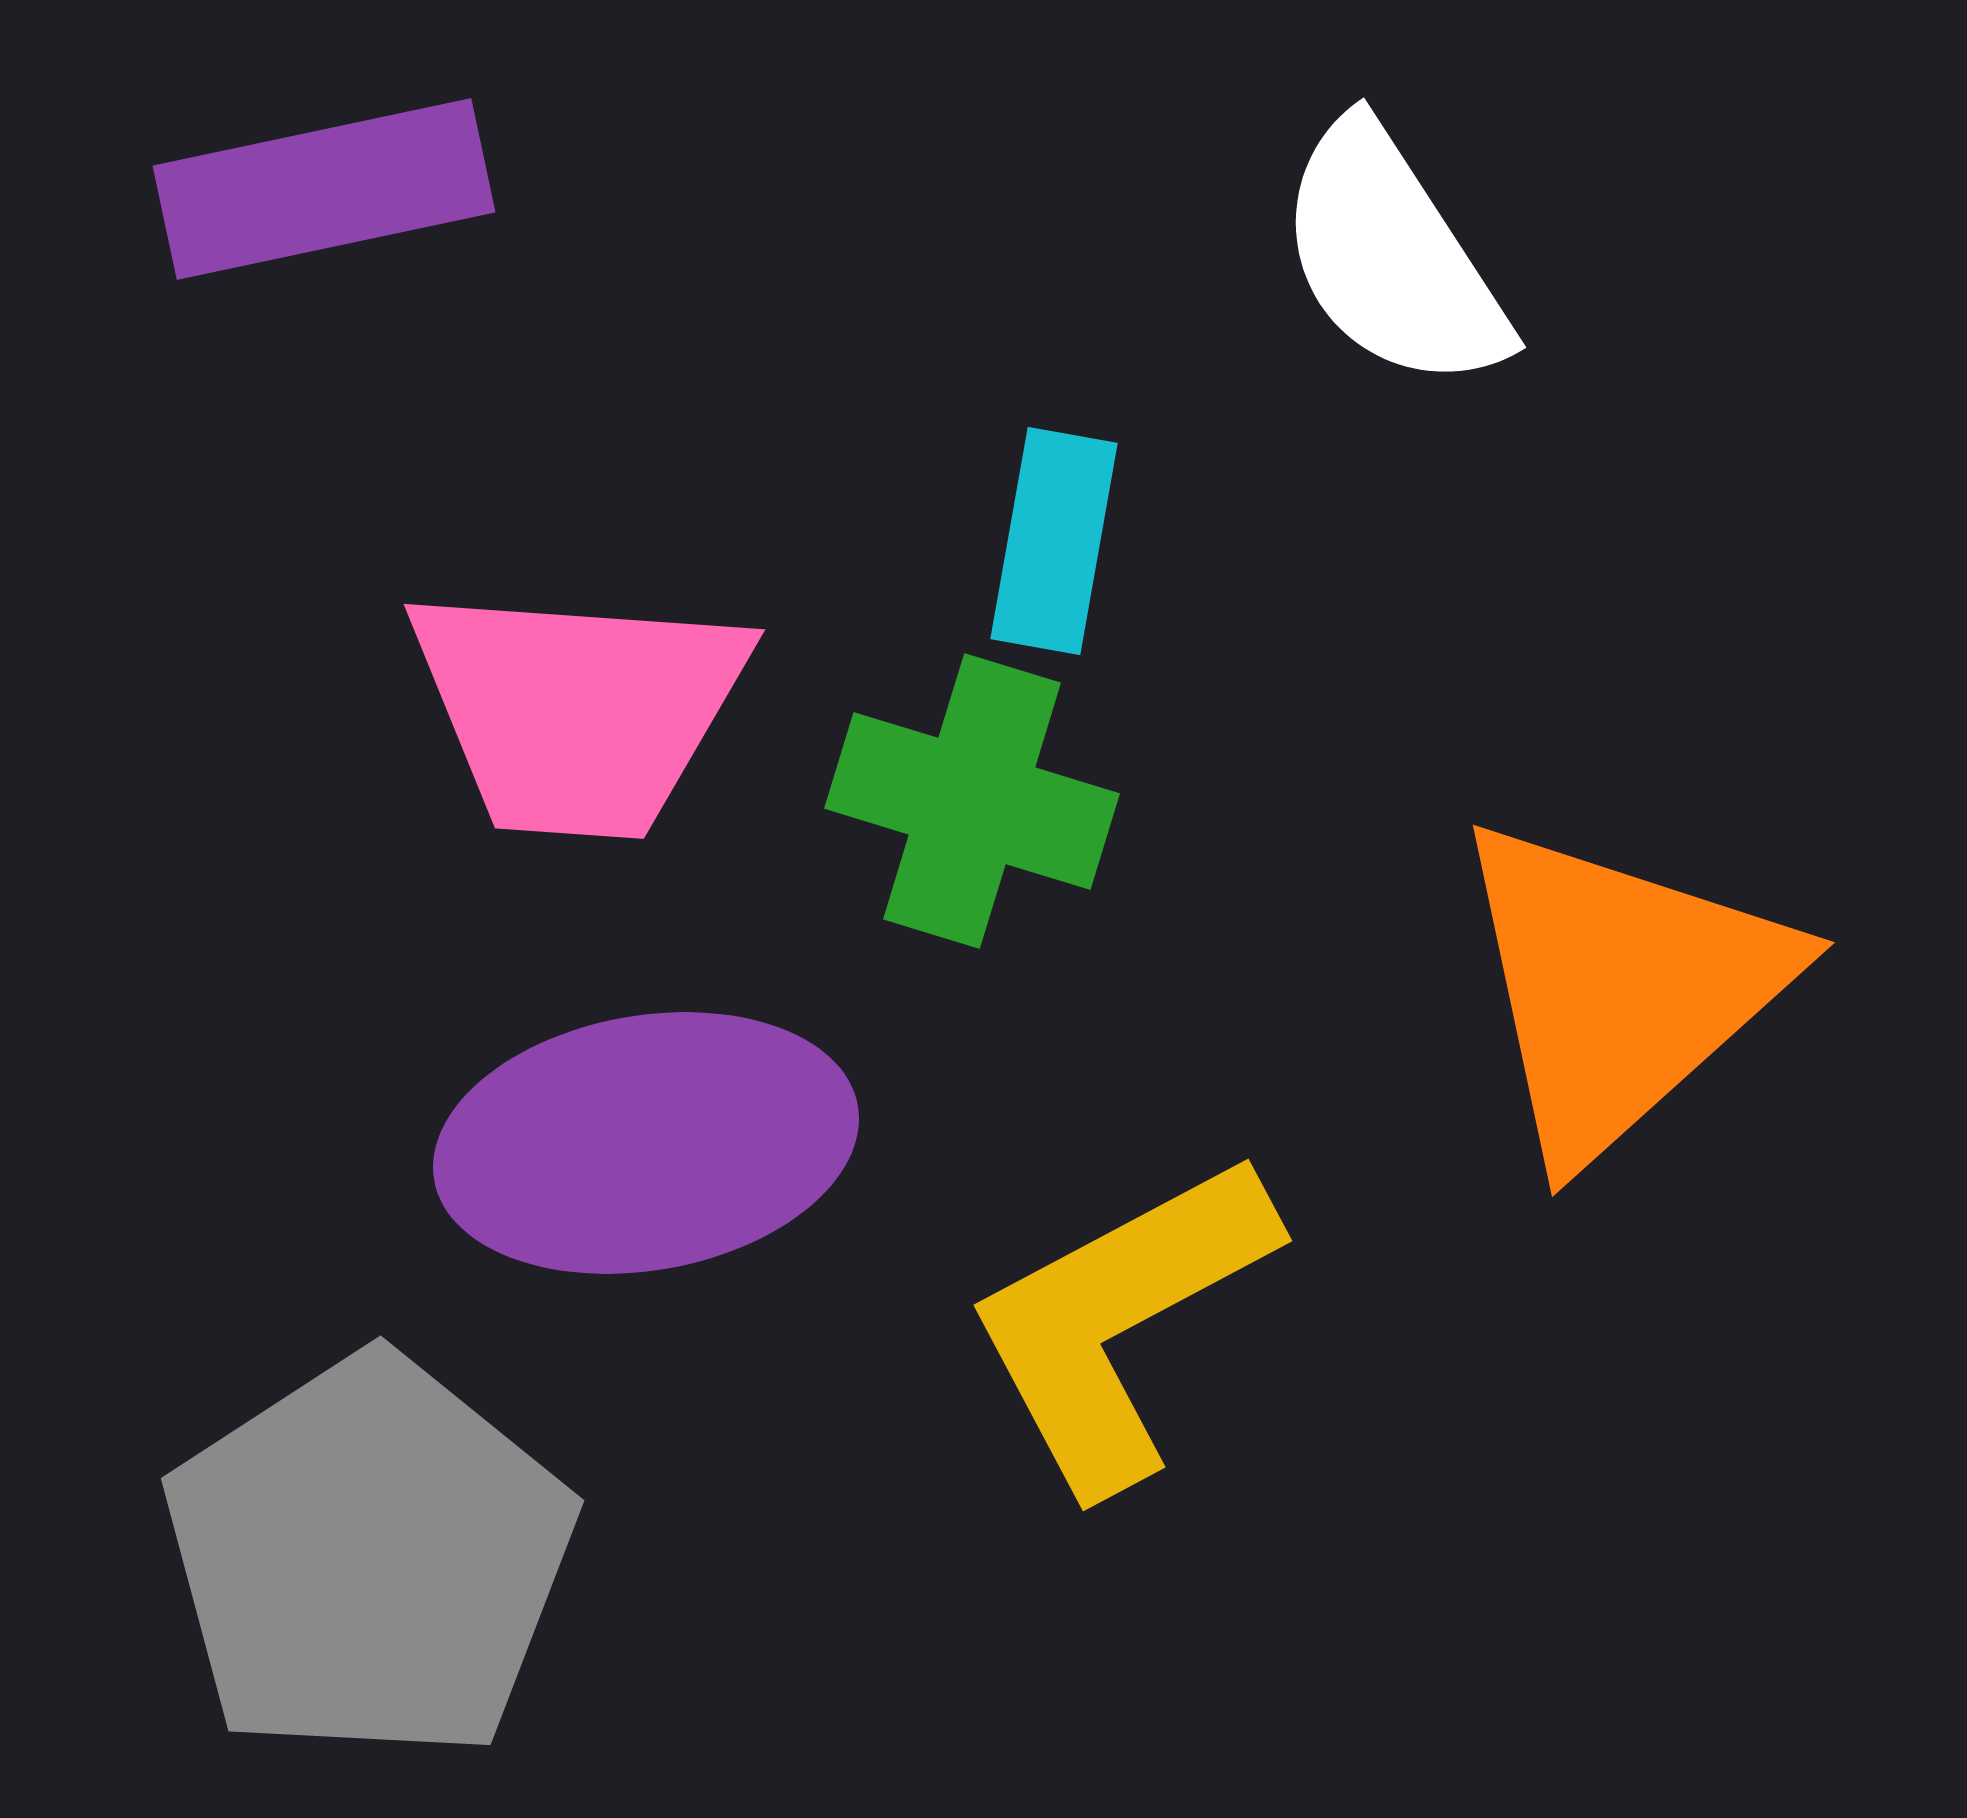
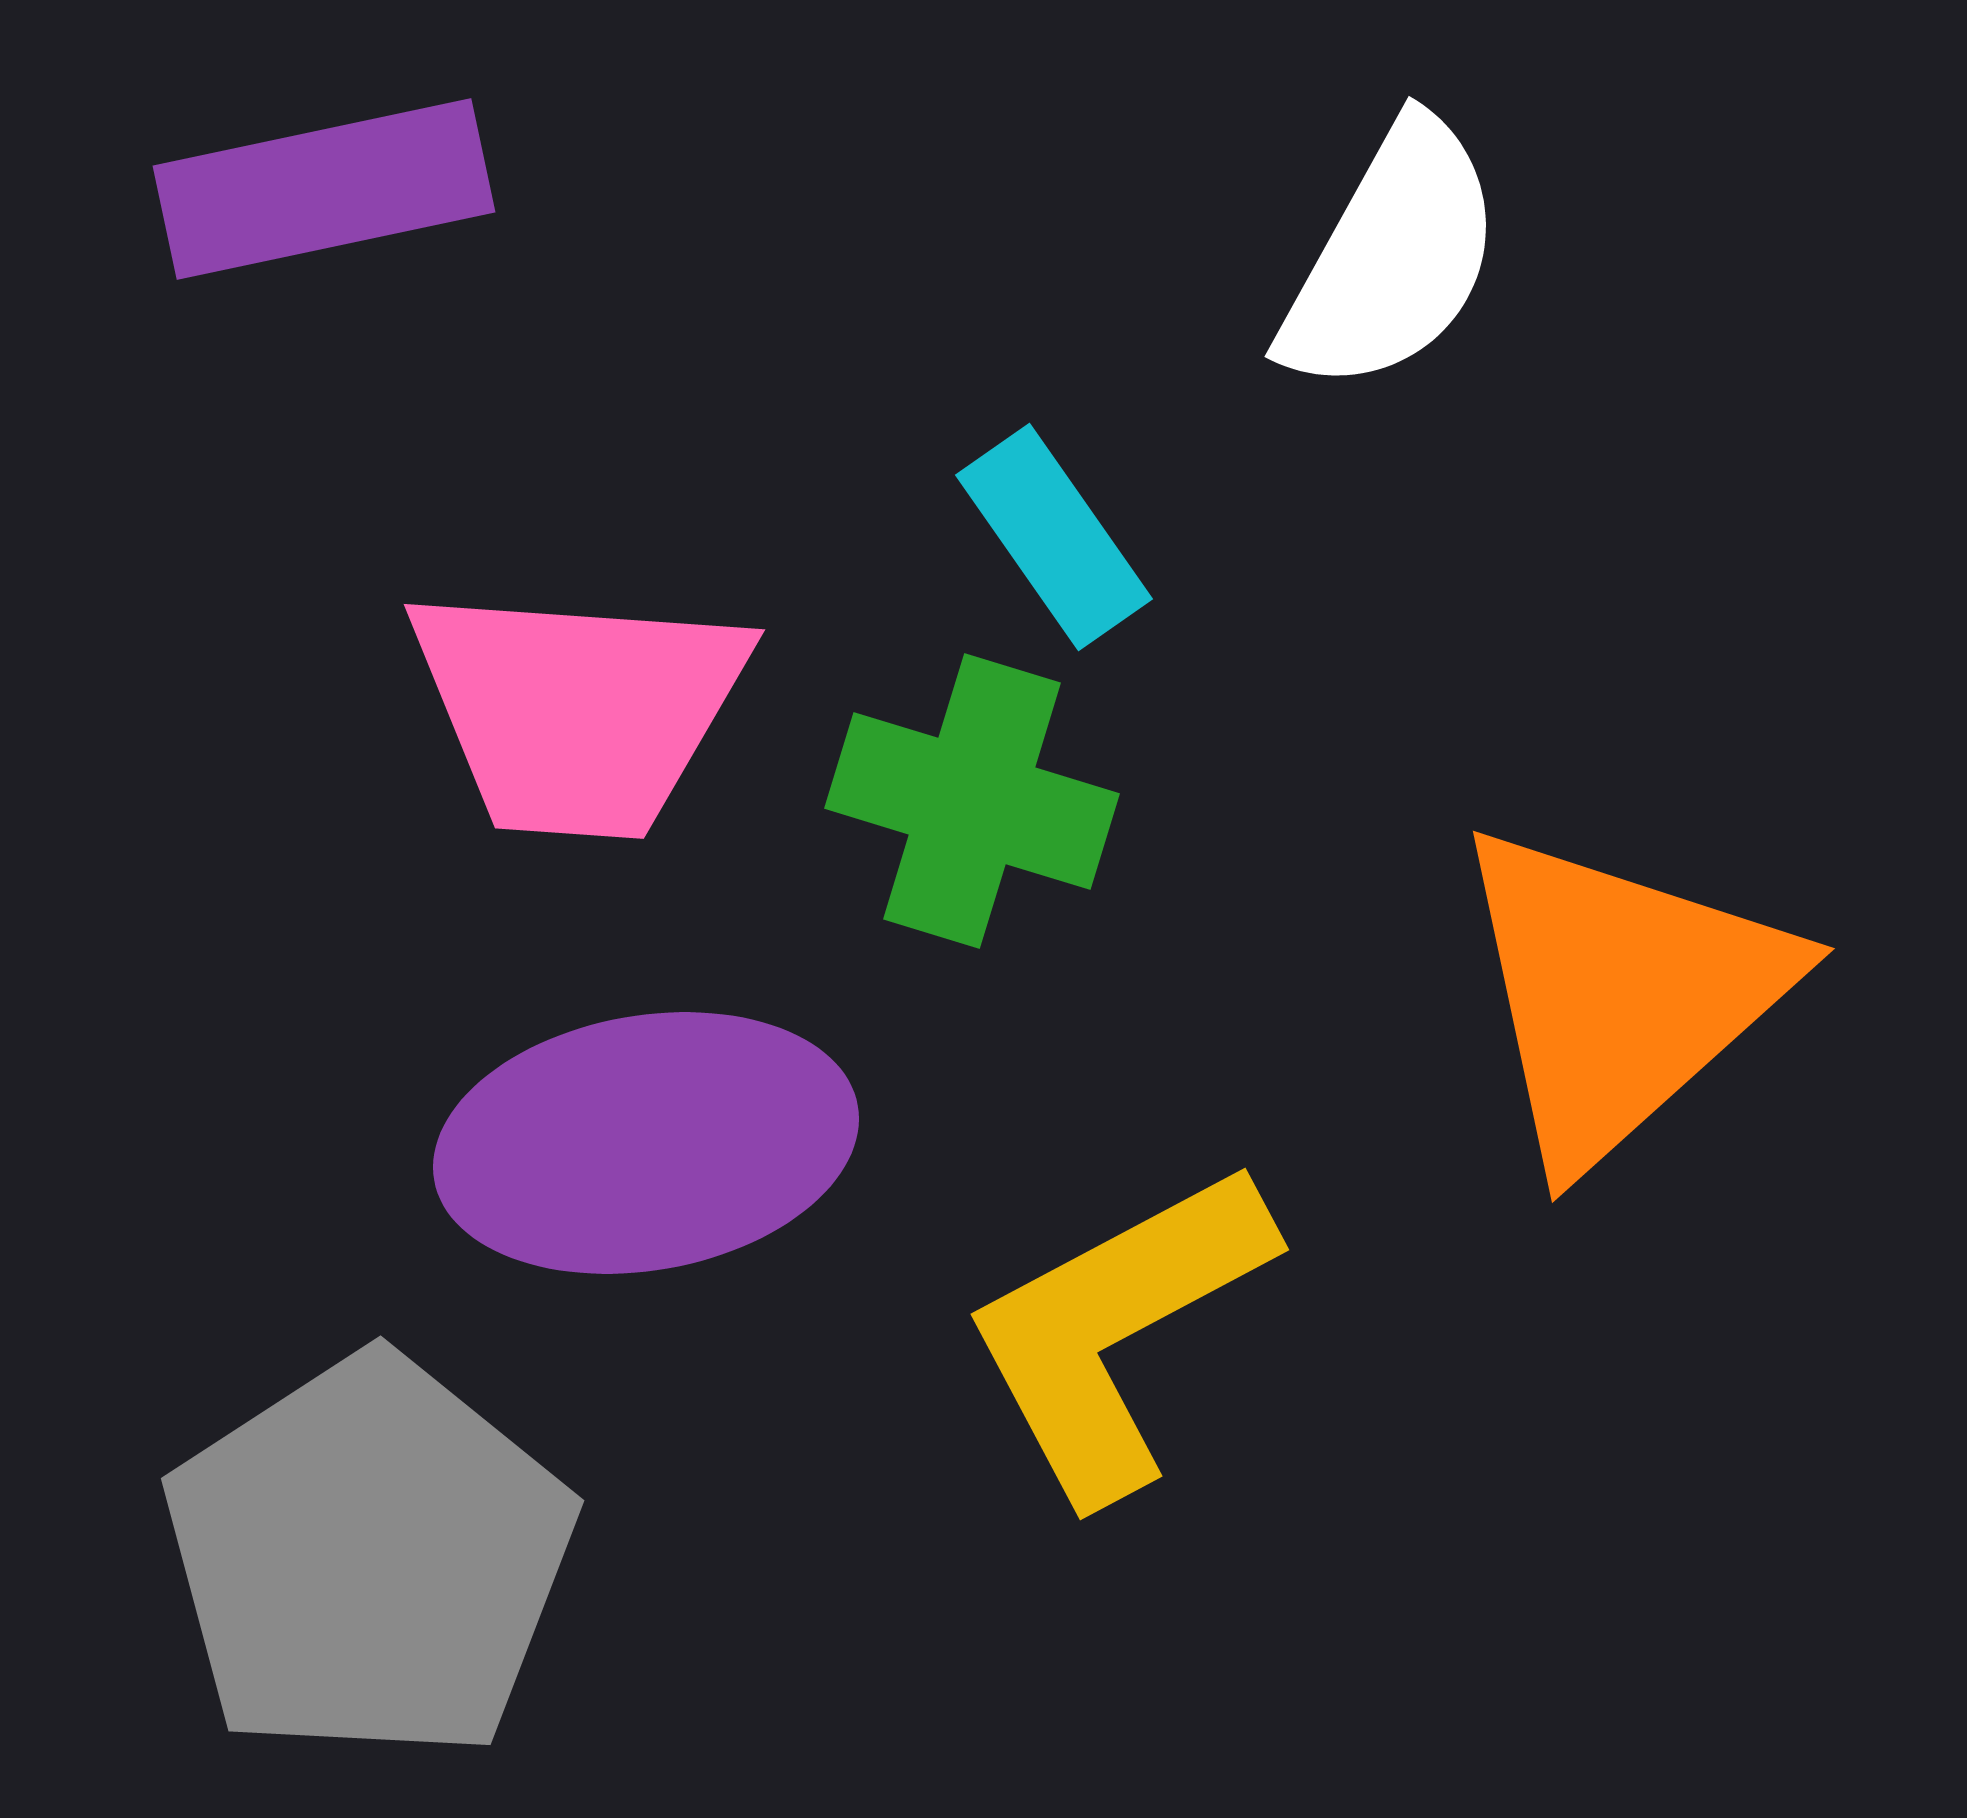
white semicircle: rotated 118 degrees counterclockwise
cyan rectangle: moved 4 px up; rotated 45 degrees counterclockwise
orange triangle: moved 6 px down
yellow L-shape: moved 3 px left, 9 px down
